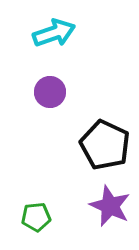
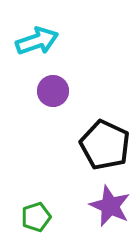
cyan arrow: moved 17 px left, 8 px down
purple circle: moved 3 px right, 1 px up
green pentagon: rotated 12 degrees counterclockwise
